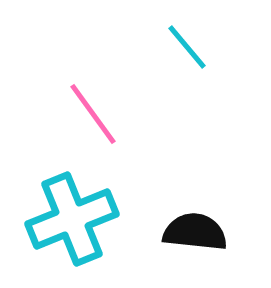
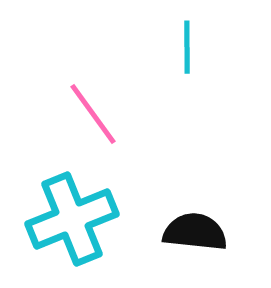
cyan line: rotated 40 degrees clockwise
